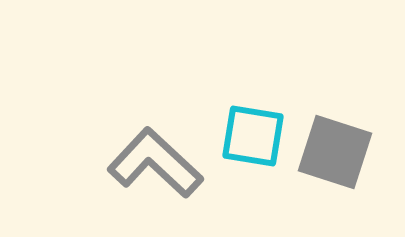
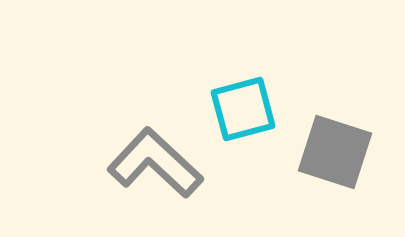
cyan square: moved 10 px left, 27 px up; rotated 24 degrees counterclockwise
